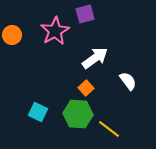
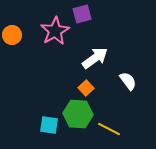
purple square: moved 3 px left
cyan square: moved 11 px right, 13 px down; rotated 18 degrees counterclockwise
yellow line: rotated 10 degrees counterclockwise
